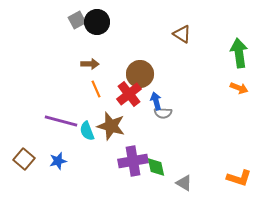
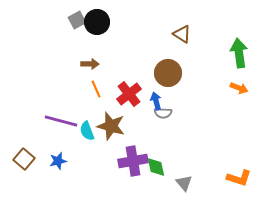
brown circle: moved 28 px right, 1 px up
gray triangle: rotated 18 degrees clockwise
